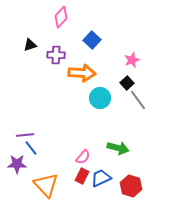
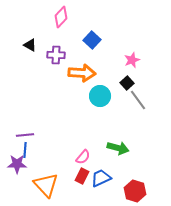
black triangle: rotated 48 degrees clockwise
cyan circle: moved 2 px up
blue line: moved 6 px left, 2 px down; rotated 42 degrees clockwise
red hexagon: moved 4 px right, 5 px down
